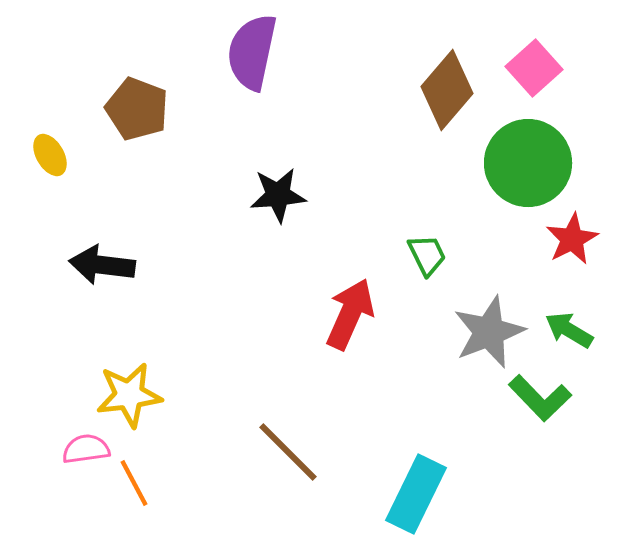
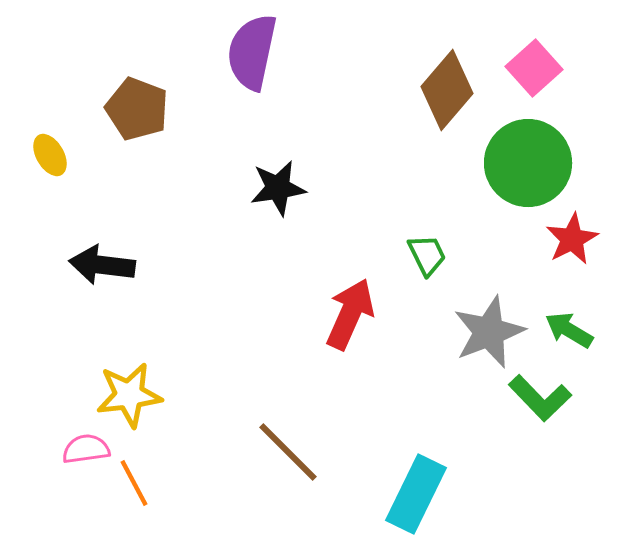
black star: moved 7 px up; rotated 4 degrees counterclockwise
